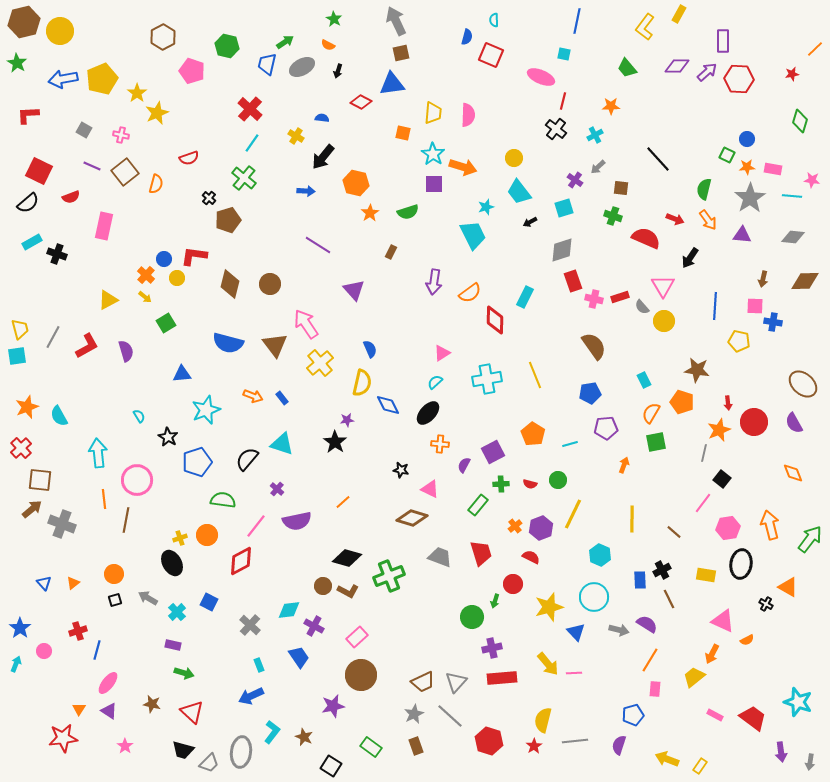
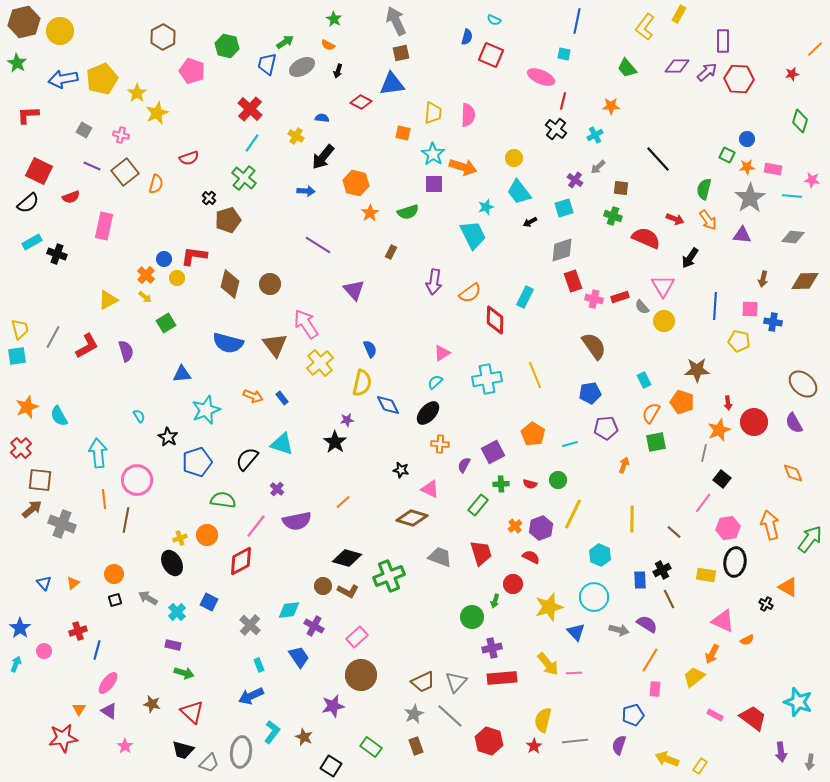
cyan semicircle at (494, 20): rotated 64 degrees counterclockwise
pink square at (755, 306): moved 5 px left, 3 px down
brown star at (697, 370): rotated 10 degrees counterclockwise
black ellipse at (741, 564): moved 6 px left, 2 px up
